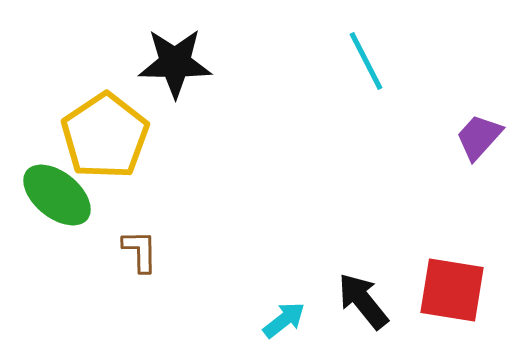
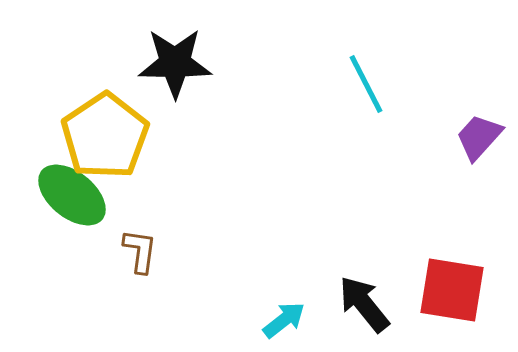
cyan line: moved 23 px down
green ellipse: moved 15 px right
brown L-shape: rotated 9 degrees clockwise
black arrow: moved 1 px right, 3 px down
